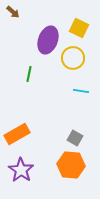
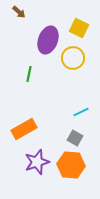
brown arrow: moved 6 px right
cyan line: moved 21 px down; rotated 35 degrees counterclockwise
orange rectangle: moved 7 px right, 5 px up
purple star: moved 16 px right, 8 px up; rotated 20 degrees clockwise
